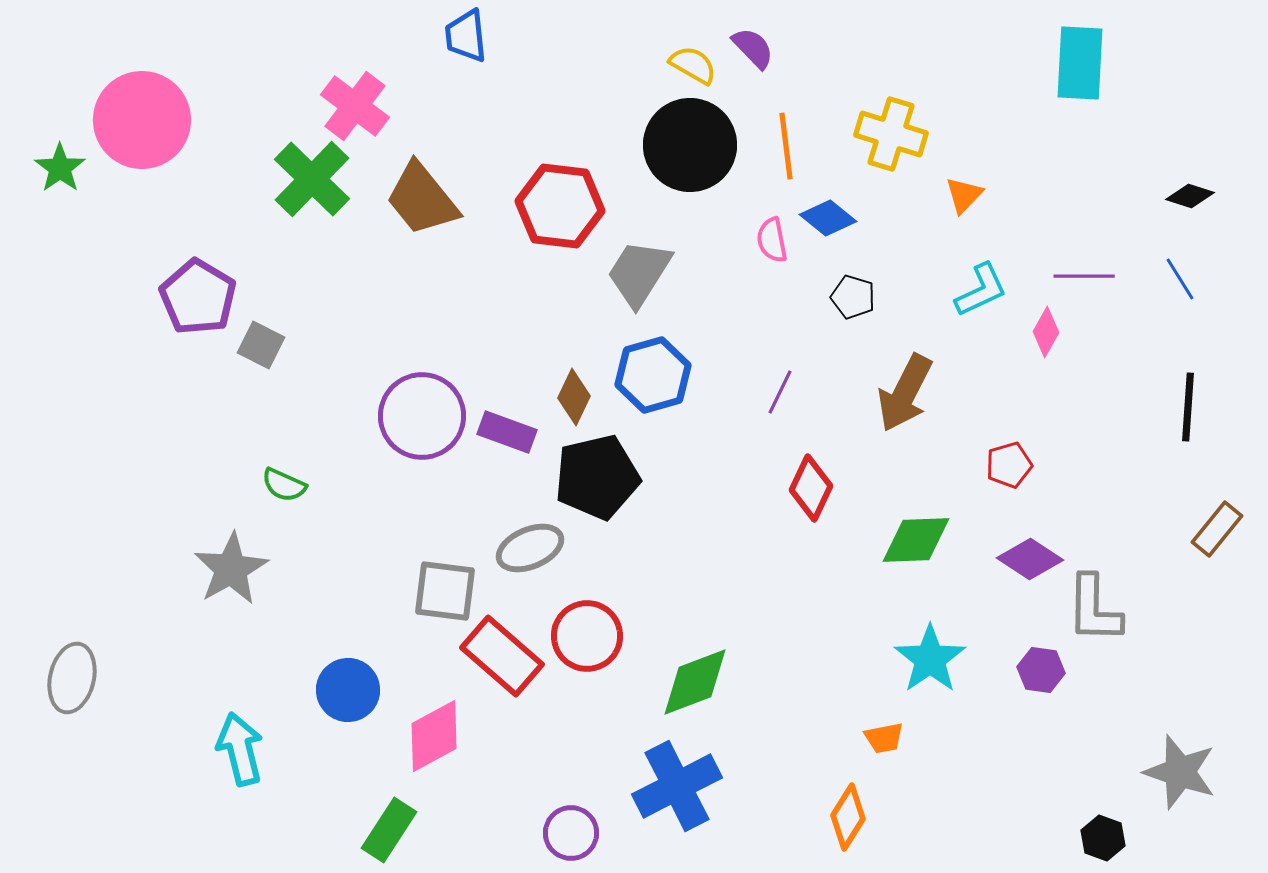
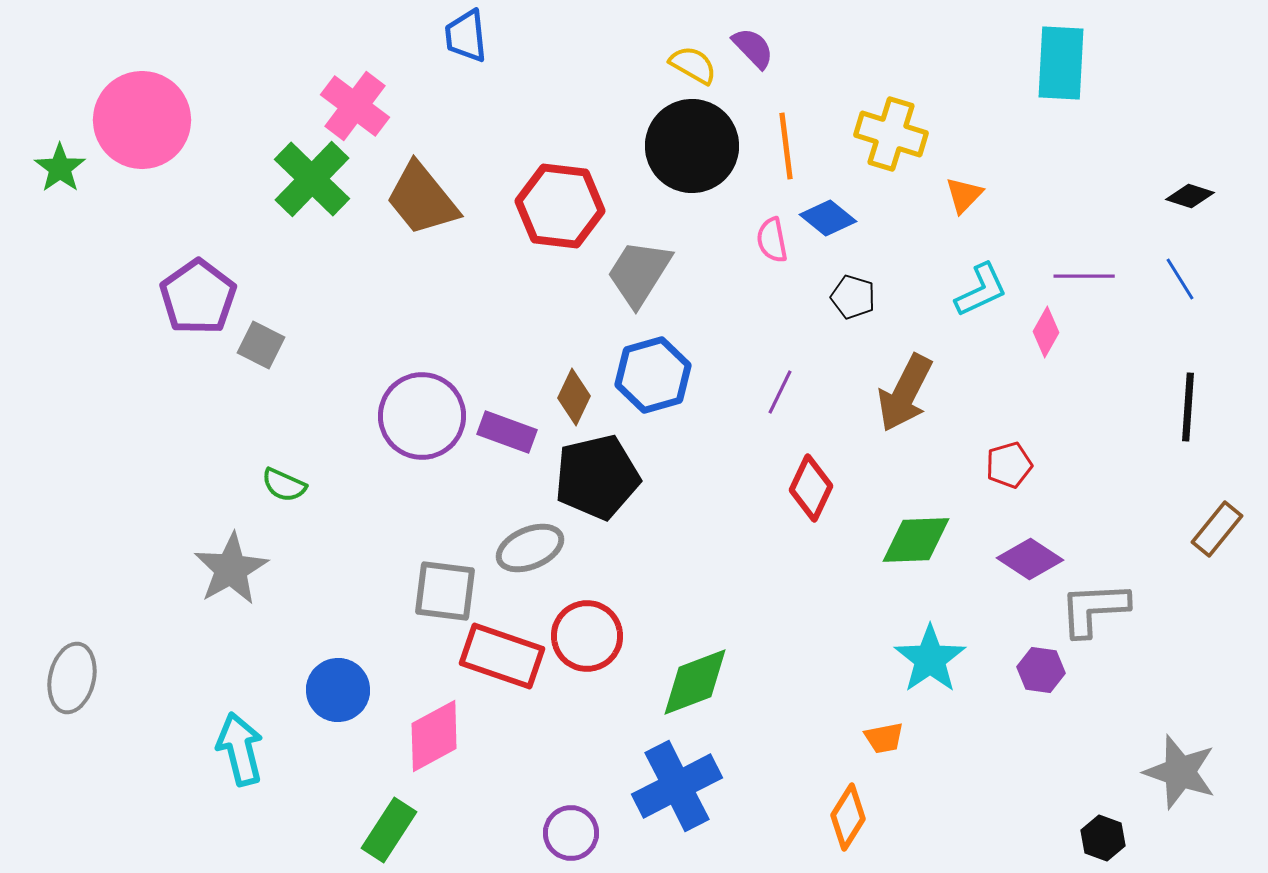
cyan rectangle at (1080, 63): moved 19 px left
black circle at (690, 145): moved 2 px right, 1 px down
purple pentagon at (198, 297): rotated 6 degrees clockwise
gray L-shape at (1094, 609): rotated 86 degrees clockwise
red rectangle at (502, 656): rotated 22 degrees counterclockwise
blue circle at (348, 690): moved 10 px left
